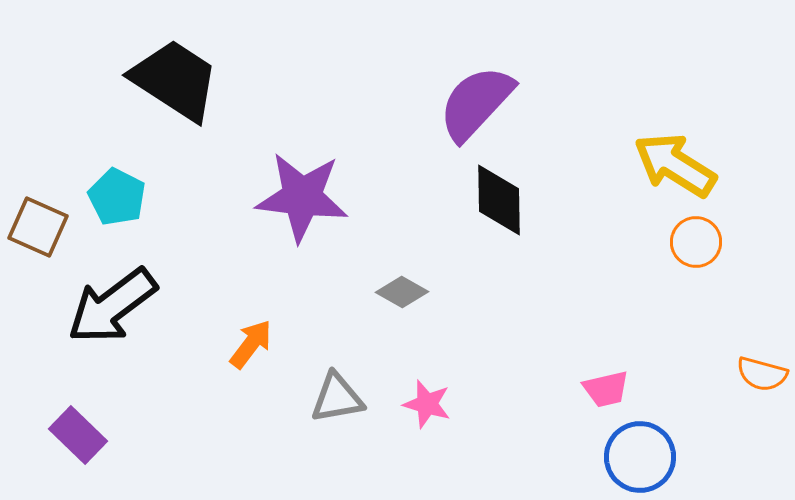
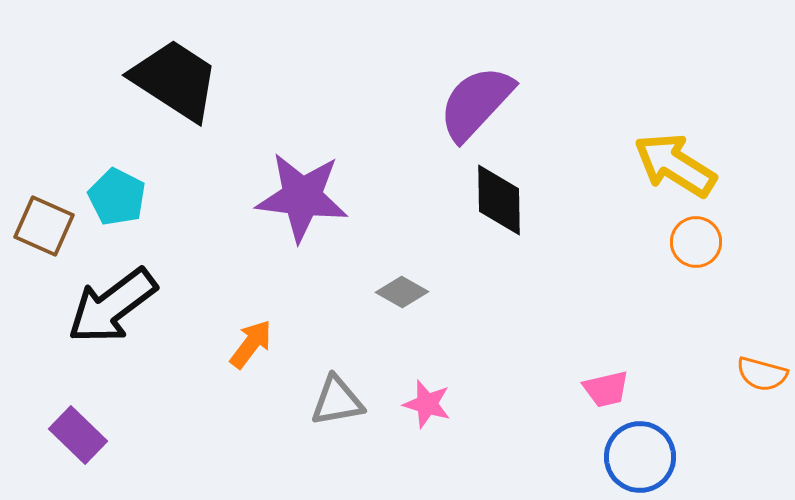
brown square: moved 6 px right, 1 px up
gray triangle: moved 3 px down
